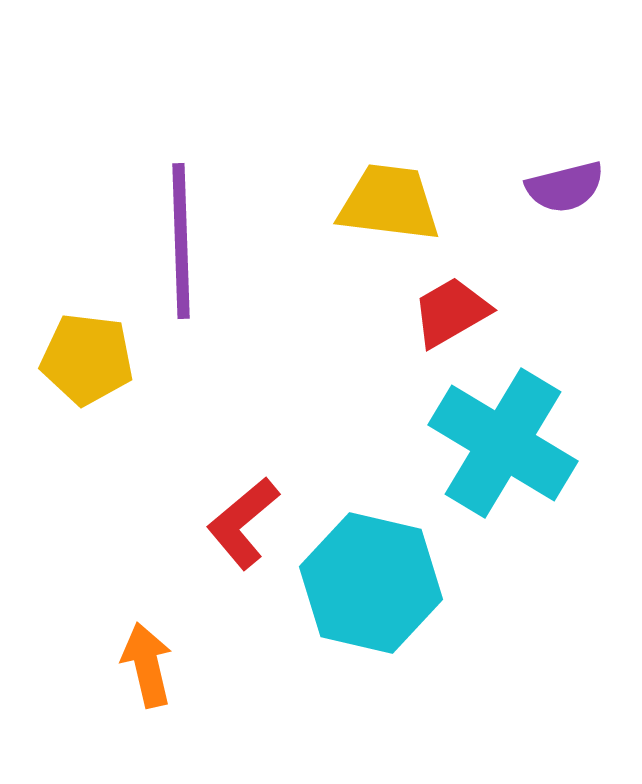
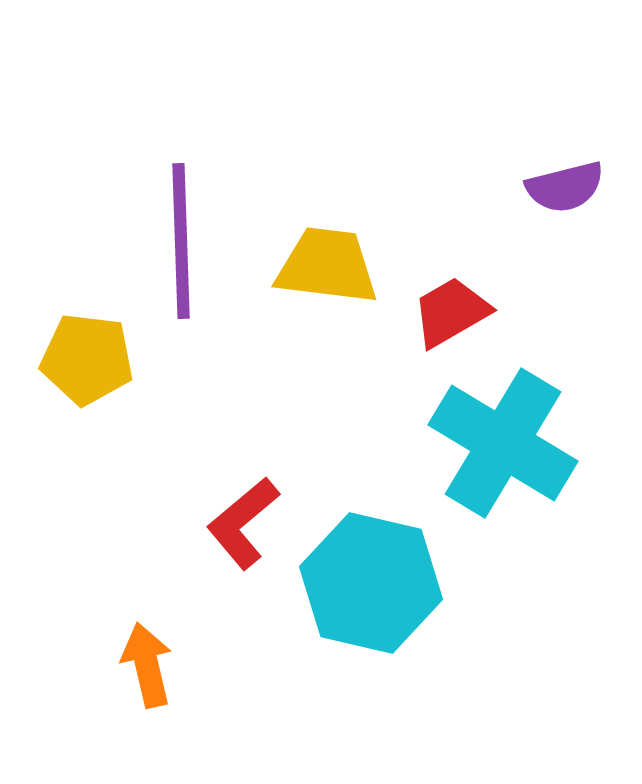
yellow trapezoid: moved 62 px left, 63 px down
